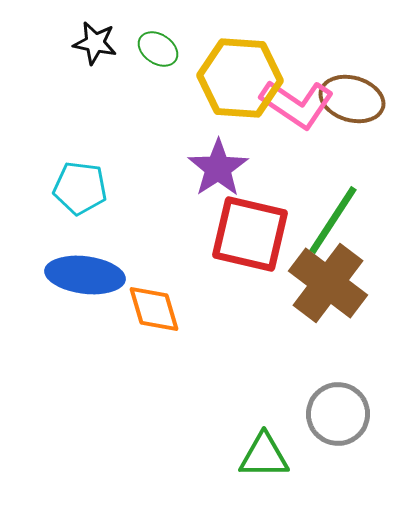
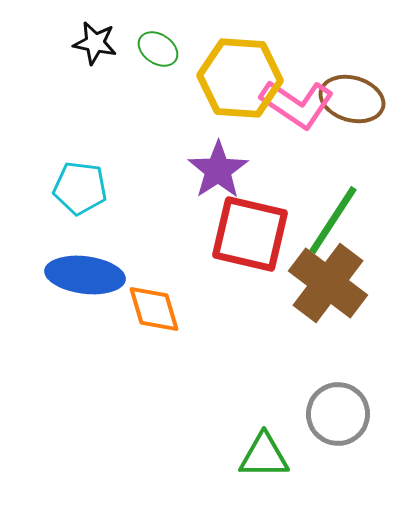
purple star: moved 2 px down
